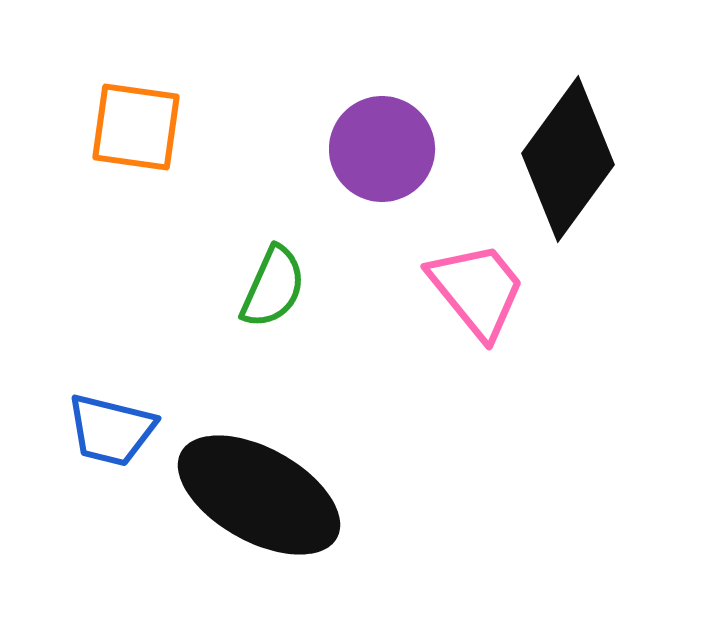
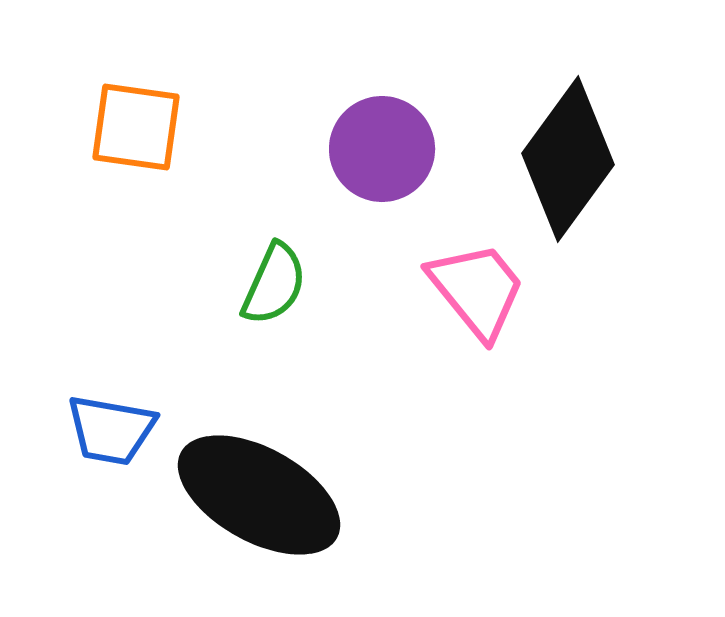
green semicircle: moved 1 px right, 3 px up
blue trapezoid: rotated 4 degrees counterclockwise
